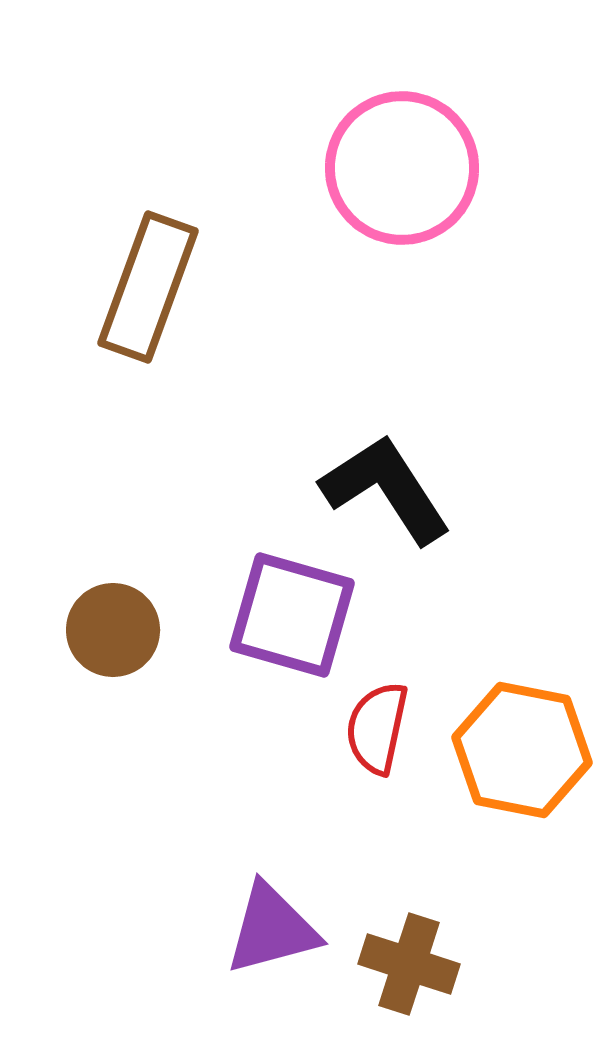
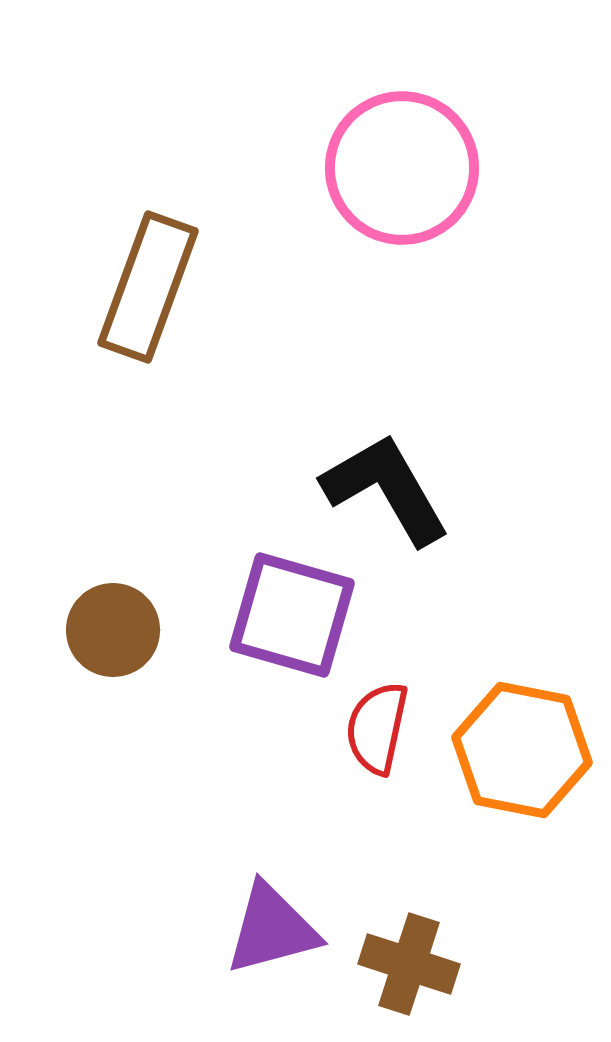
black L-shape: rotated 3 degrees clockwise
